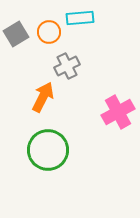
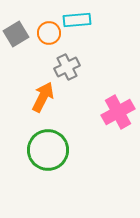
cyan rectangle: moved 3 px left, 2 px down
orange circle: moved 1 px down
gray cross: moved 1 px down
